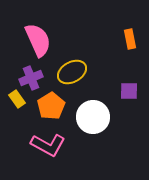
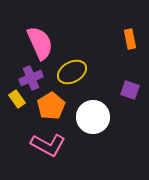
pink semicircle: moved 2 px right, 3 px down
purple square: moved 1 px right, 1 px up; rotated 18 degrees clockwise
